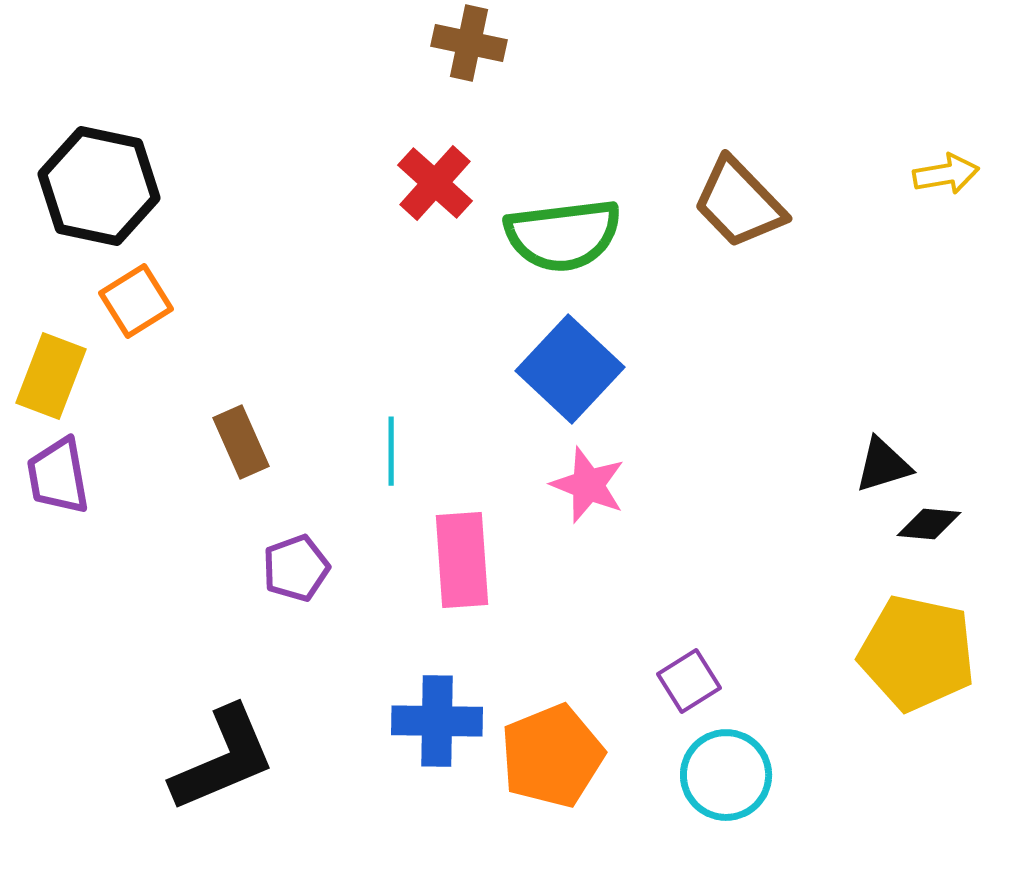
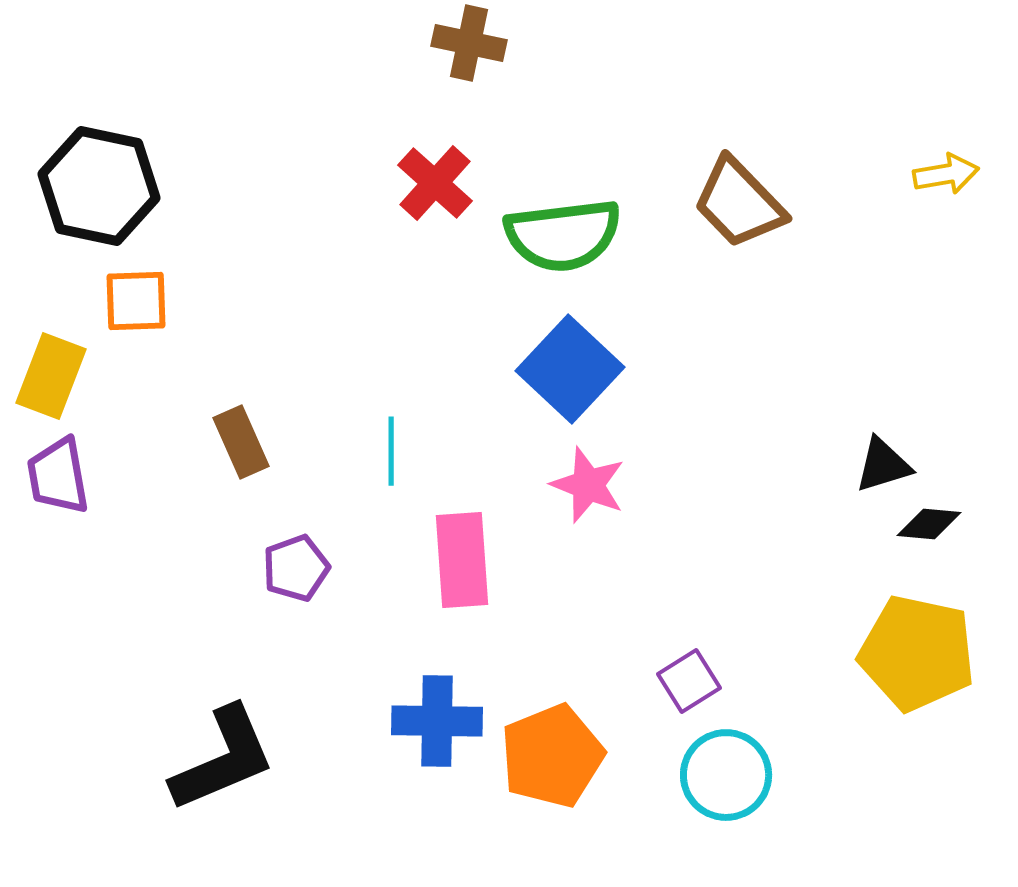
orange square: rotated 30 degrees clockwise
